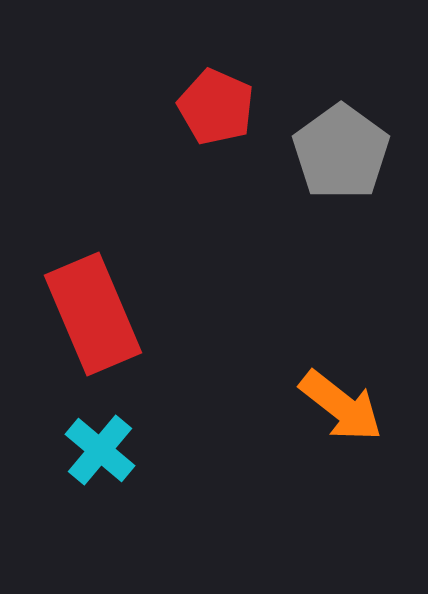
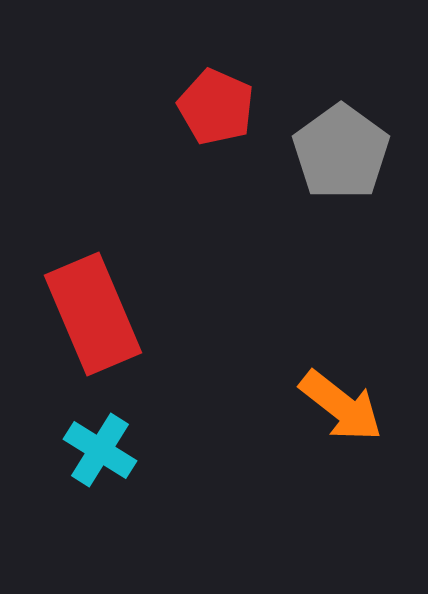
cyan cross: rotated 8 degrees counterclockwise
